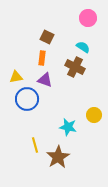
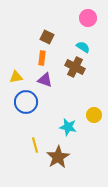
blue circle: moved 1 px left, 3 px down
